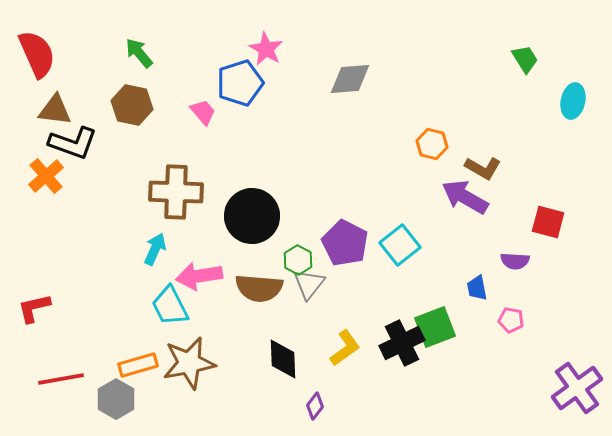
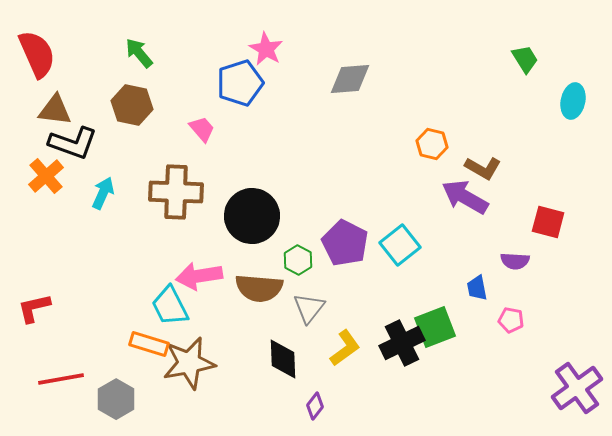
pink trapezoid: moved 1 px left, 17 px down
cyan arrow: moved 52 px left, 56 px up
gray triangle: moved 24 px down
orange rectangle: moved 11 px right, 21 px up; rotated 33 degrees clockwise
